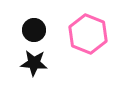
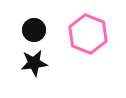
black star: rotated 12 degrees counterclockwise
